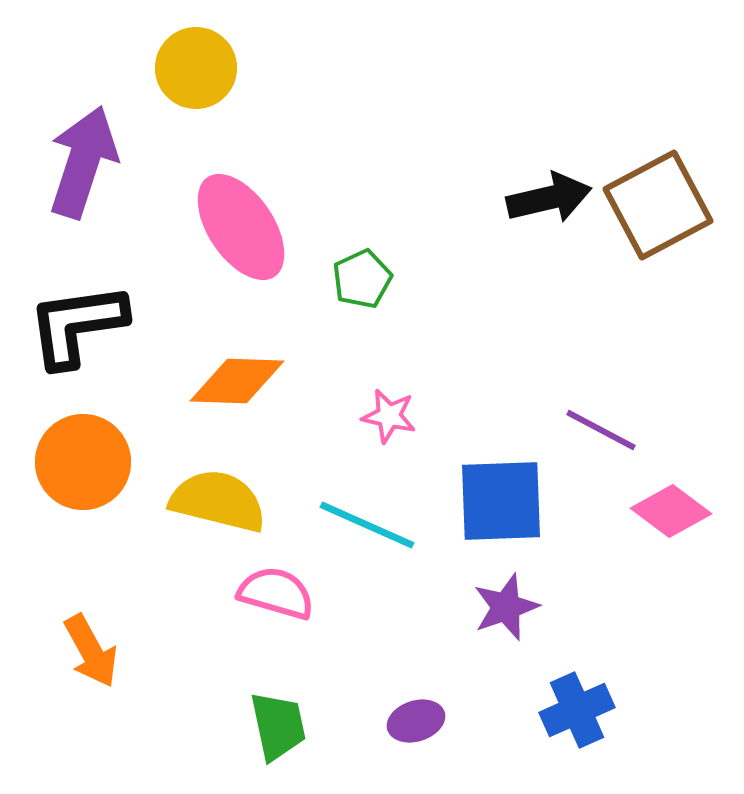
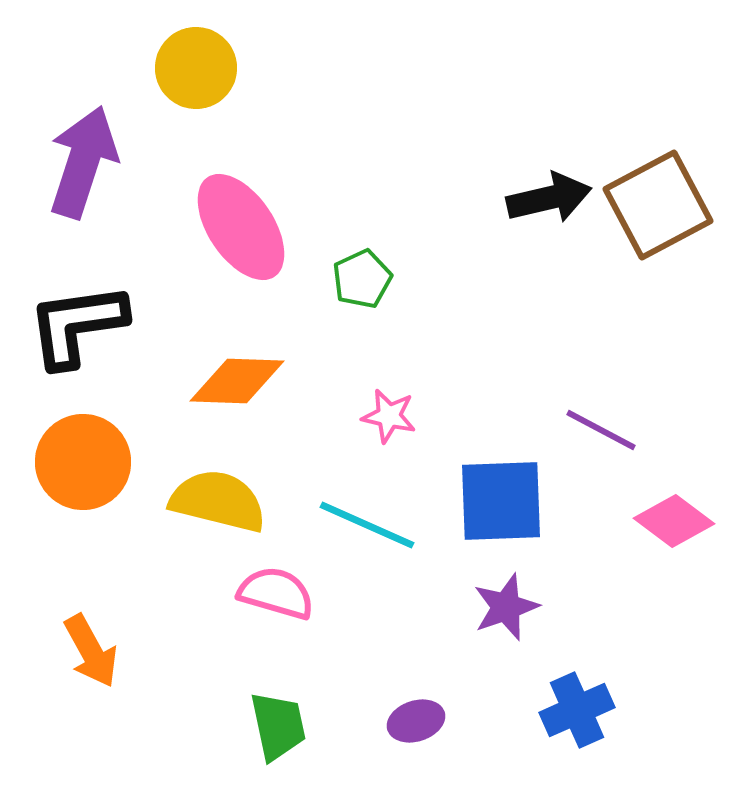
pink diamond: moved 3 px right, 10 px down
